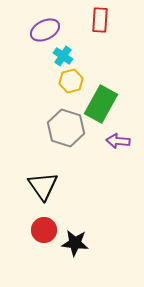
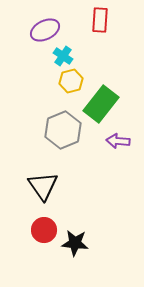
green rectangle: rotated 9 degrees clockwise
gray hexagon: moved 3 px left, 2 px down; rotated 21 degrees clockwise
